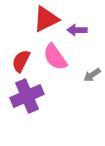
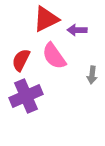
pink semicircle: moved 1 px left, 1 px up
red semicircle: moved 1 px up
gray arrow: rotated 48 degrees counterclockwise
purple cross: moved 1 px left
